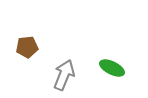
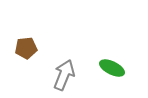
brown pentagon: moved 1 px left, 1 px down
